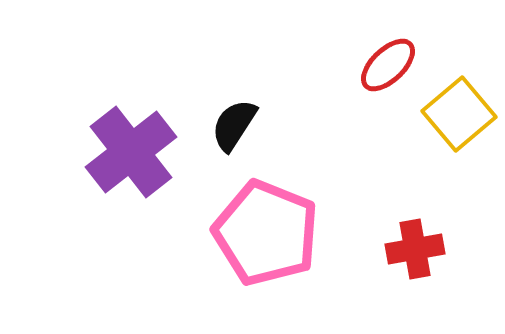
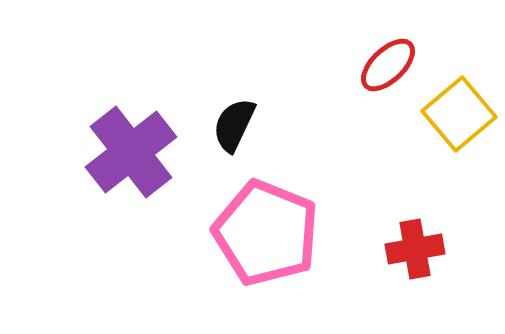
black semicircle: rotated 8 degrees counterclockwise
